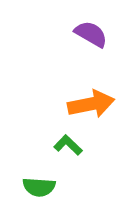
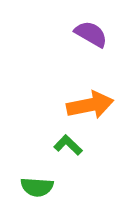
orange arrow: moved 1 px left, 1 px down
green semicircle: moved 2 px left
